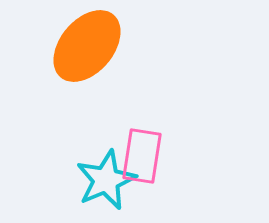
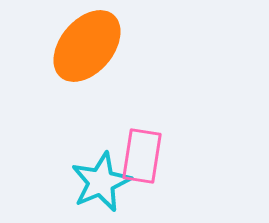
cyan star: moved 5 px left, 2 px down
